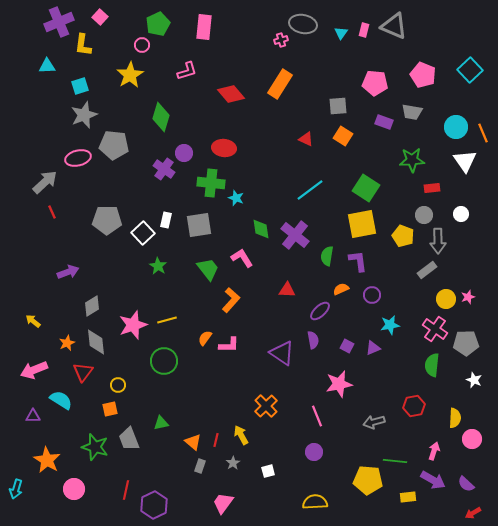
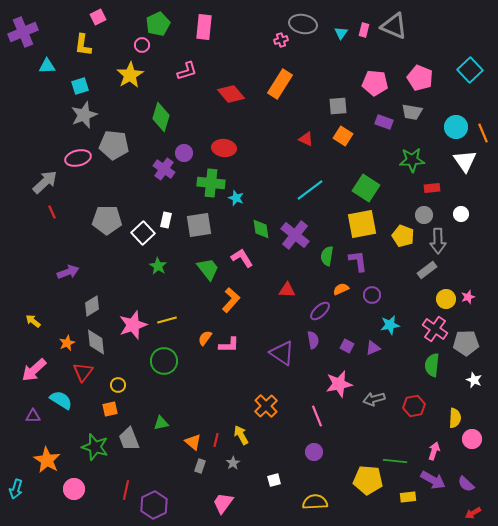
pink square at (100, 17): moved 2 px left; rotated 21 degrees clockwise
purple cross at (59, 22): moved 36 px left, 10 px down
pink pentagon at (423, 75): moved 3 px left, 3 px down
pink arrow at (34, 370): rotated 20 degrees counterclockwise
gray arrow at (374, 422): moved 23 px up
white square at (268, 471): moved 6 px right, 9 px down
